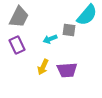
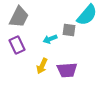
yellow arrow: moved 1 px left, 1 px up
